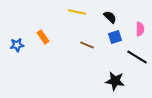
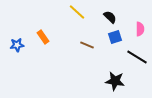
yellow line: rotated 30 degrees clockwise
